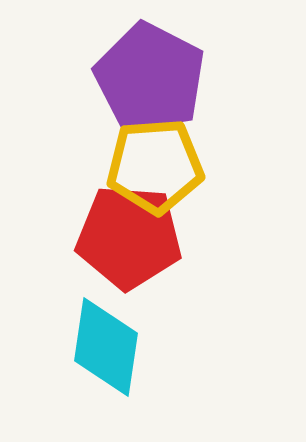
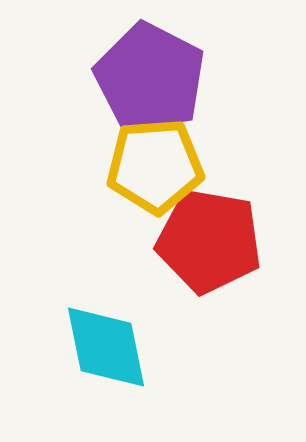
red pentagon: moved 80 px right, 4 px down; rotated 6 degrees clockwise
cyan diamond: rotated 20 degrees counterclockwise
